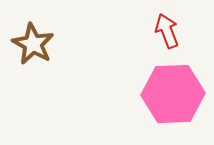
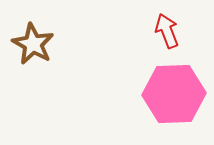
pink hexagon: moved 1 px right
